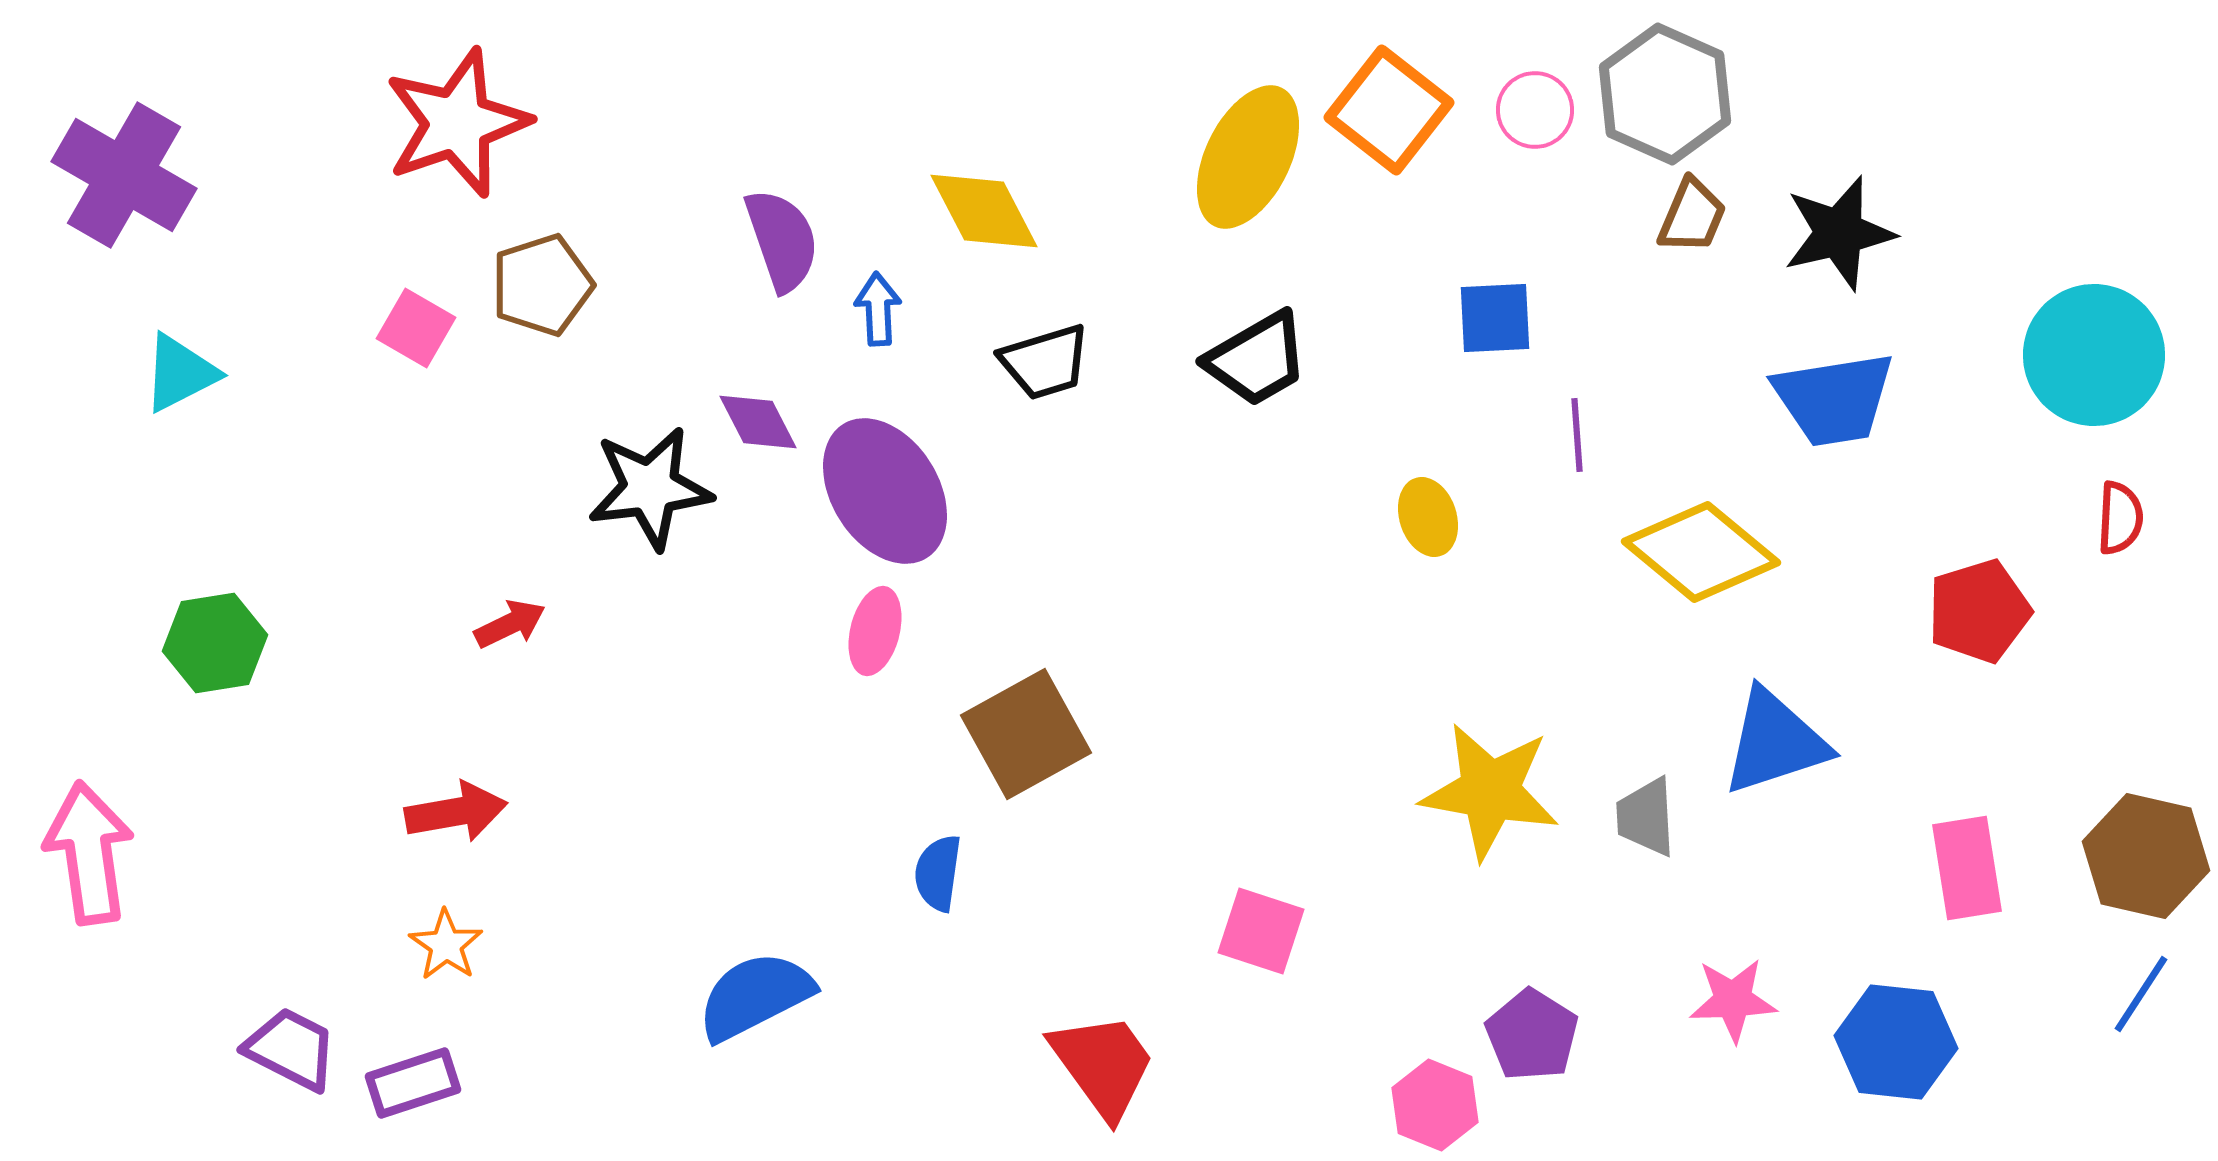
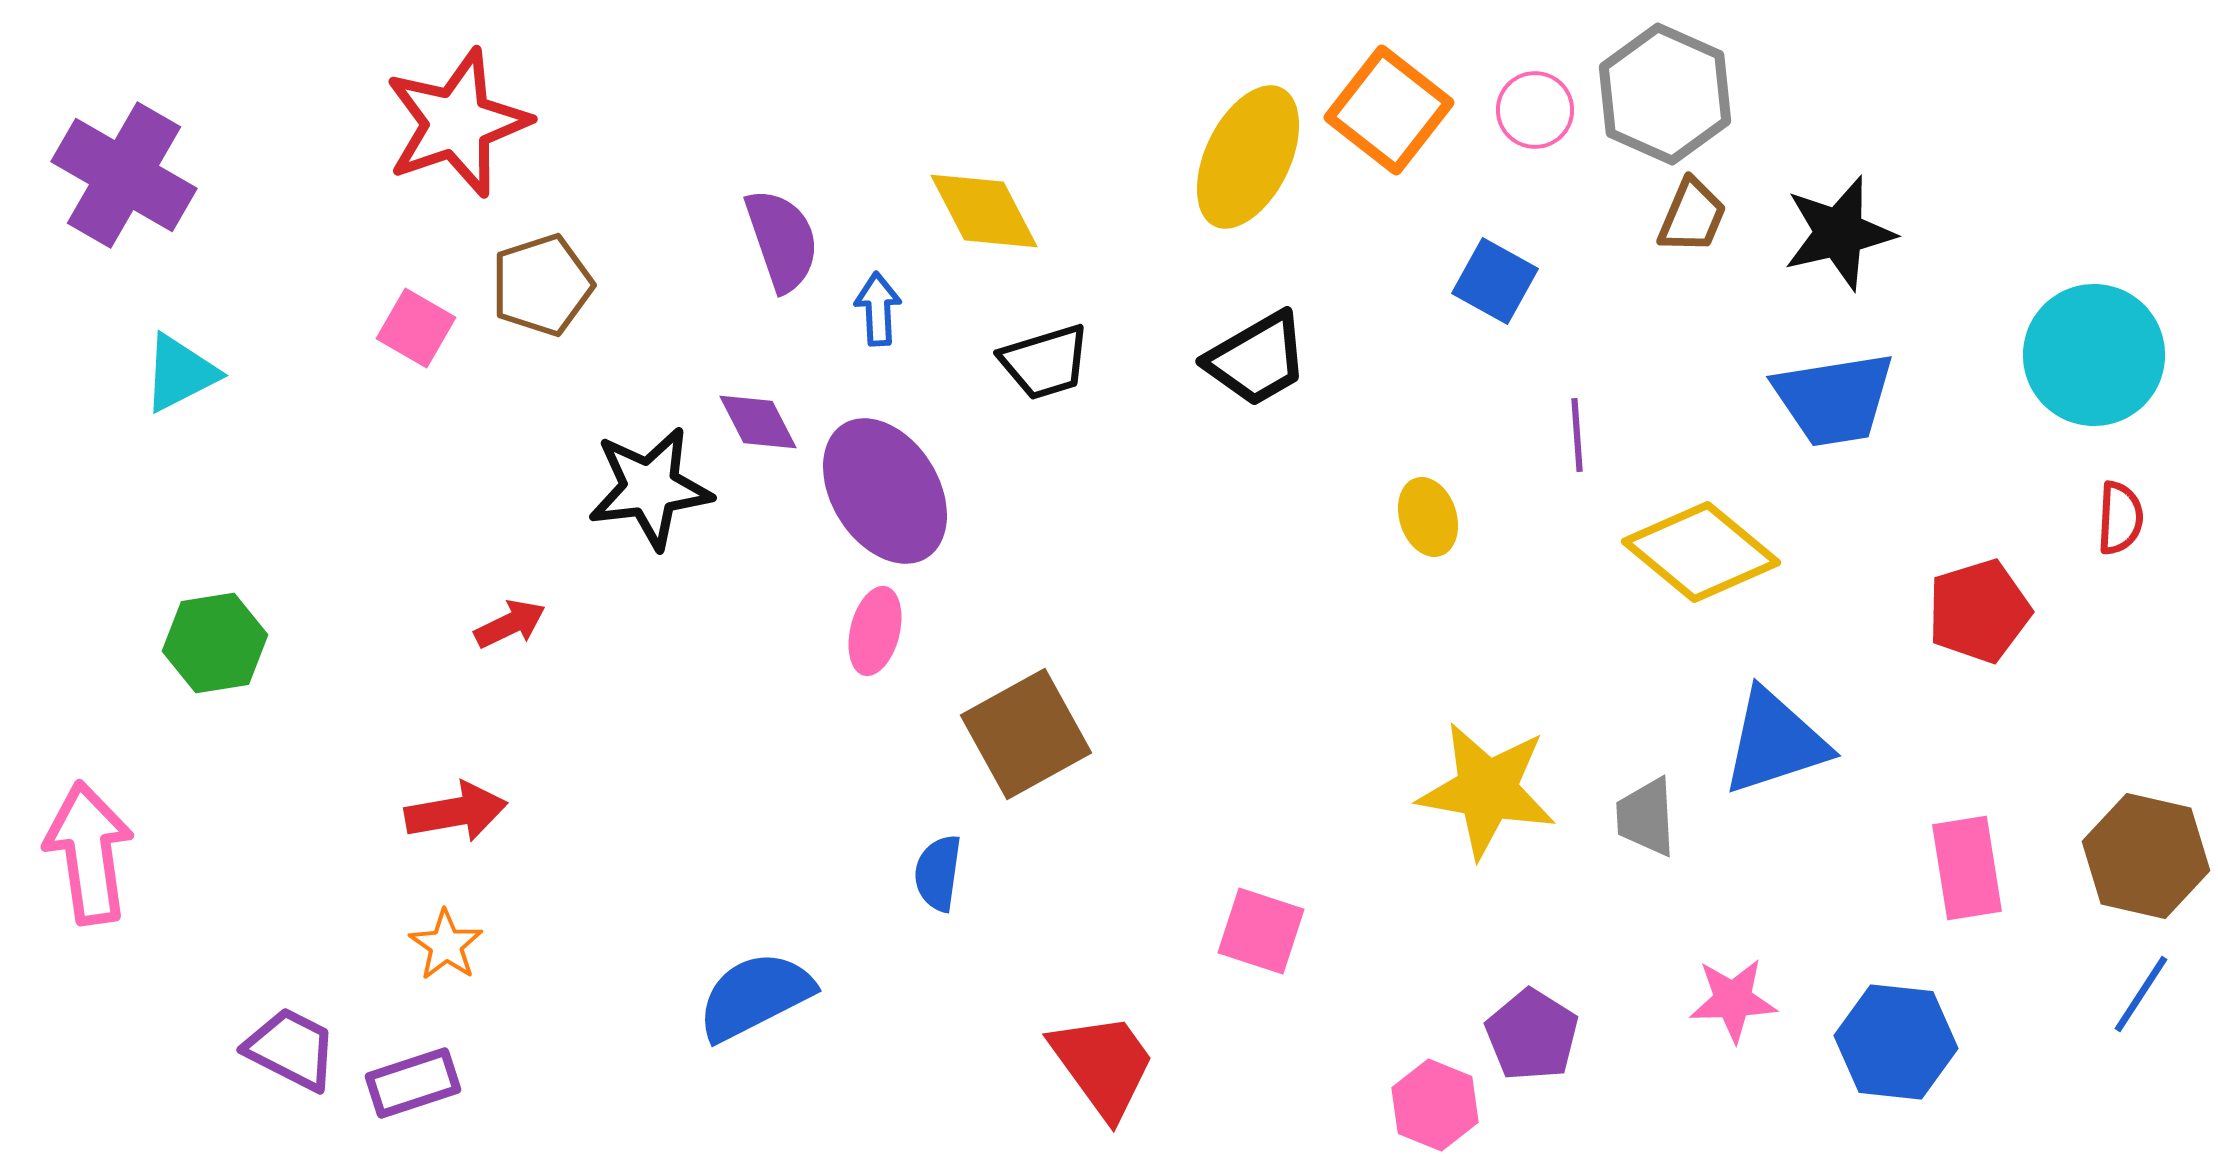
blue square at (1495, 318): moved 37 px up; rotated 32 degrees clockwise
yellow star at (1490, 791): moved 3 px left, 1 px up
